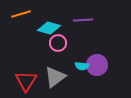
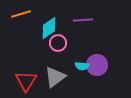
cyan diamond: rotated 50 degrees counterclockwise
